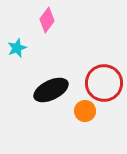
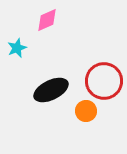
pink diamond: rotated 30 degrees clockwise
red circle: moved 2 px up
orange circle: moved 1 px right
